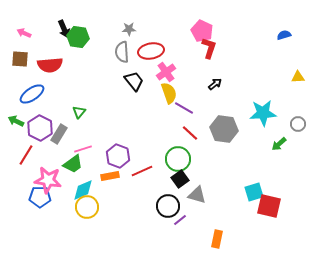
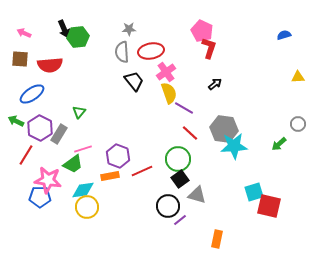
green hexagon at (78, 37): rotated 15 degrees counterclockwise
cyan star at (263, 113): moved 29 px left, 33 px down
cyan diamond at (83, 190): rotated 15 degrees clockwise
